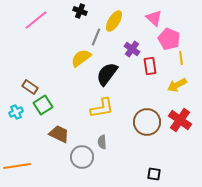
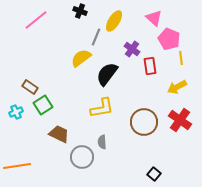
yellow arrow: moved 2 px down
brown circle: moved 3 px left
black square: rotated 32 degrees clockwise
